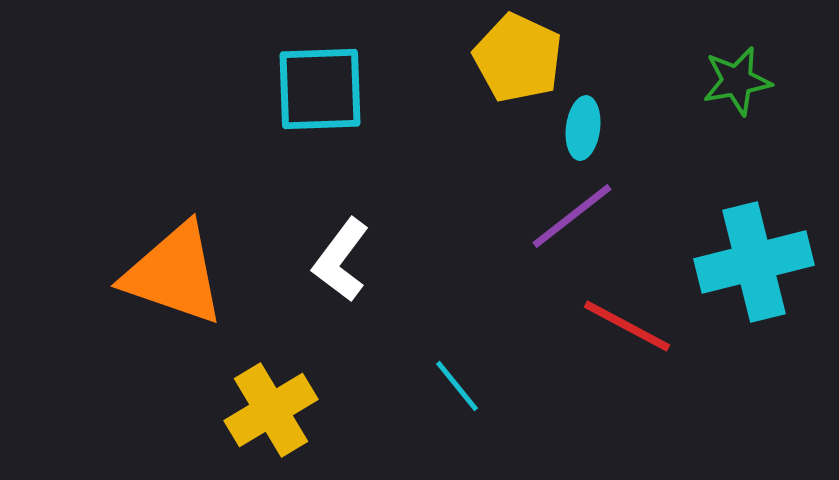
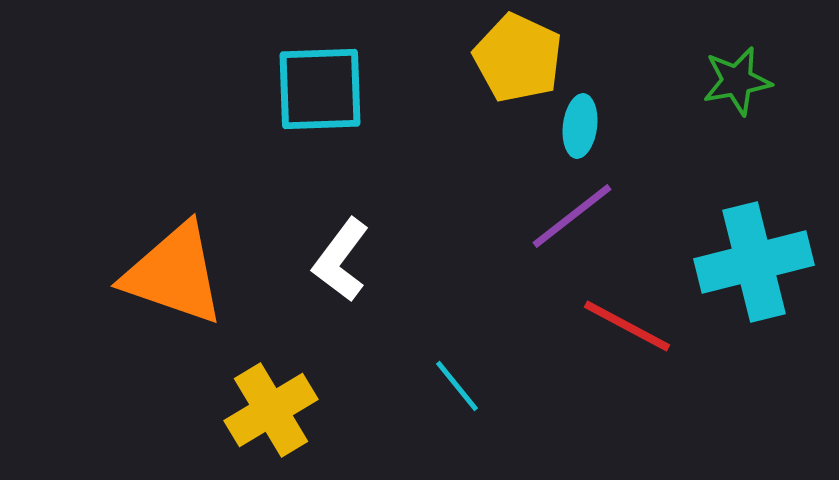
cyan ellipse: moved 3 px left, 2 px up
